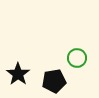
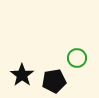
black star: moved 4 px right, 1 px down
